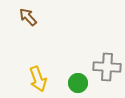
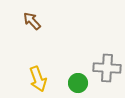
brown arrow: moved 4 px right, 4 px down
gray cross: moved 1 px down
